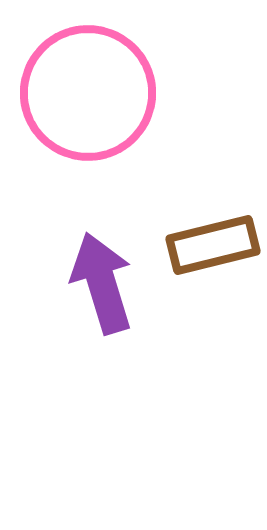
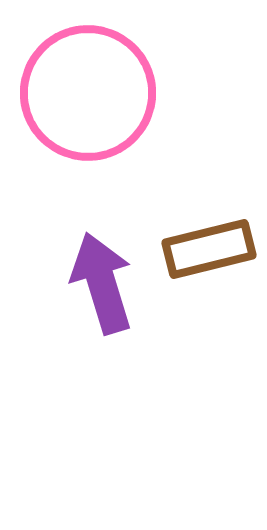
brown rectangle: moved 4 px left, 4 px down
